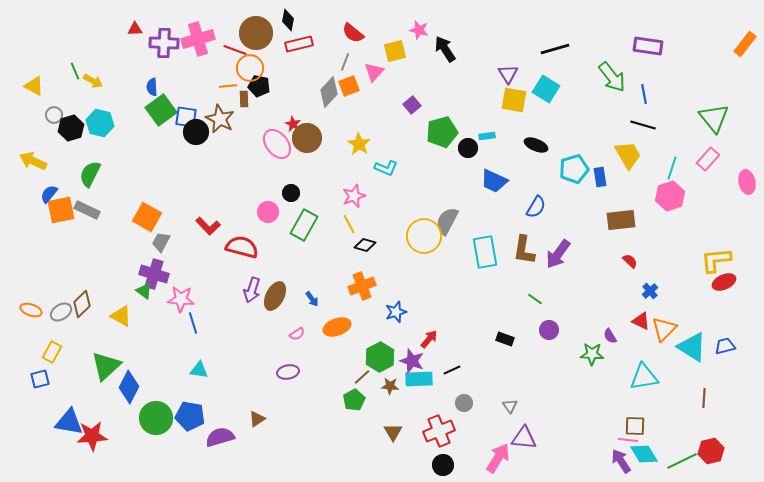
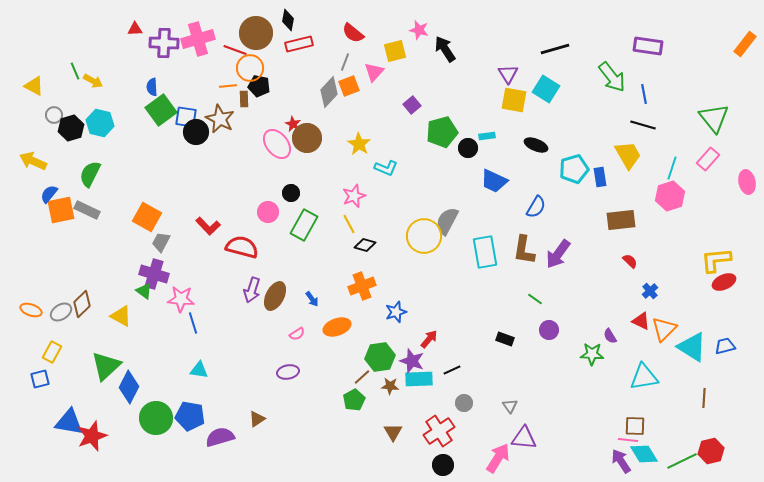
green hexagon at (380, 357): rotated 20 degrees clockwise
red cross at (439, 431): rotated 12 degrees counterclockwise
red star at (92, 436): rotated 16 degrees counterclockwise
